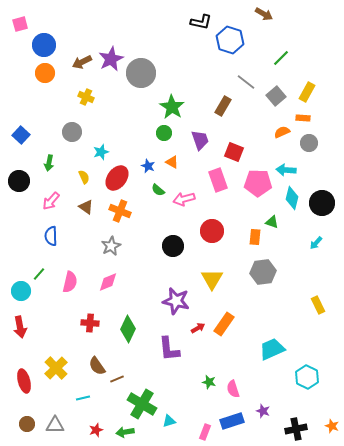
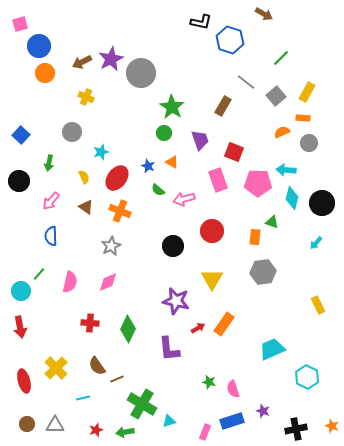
blue circle at (44, 45): moved 5 px left, 1 px down
